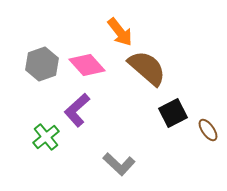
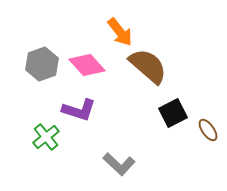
brown semicircle: moved 1 px right, 2 px up
purple L-shape: moved 2 px right; rotated 120 degrees counterclockwise
